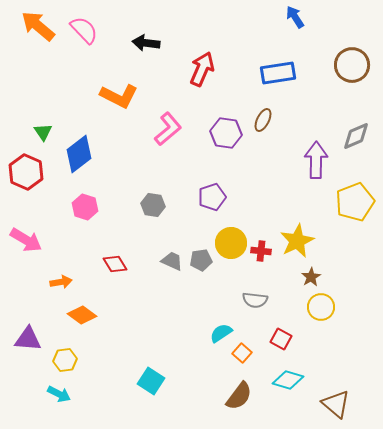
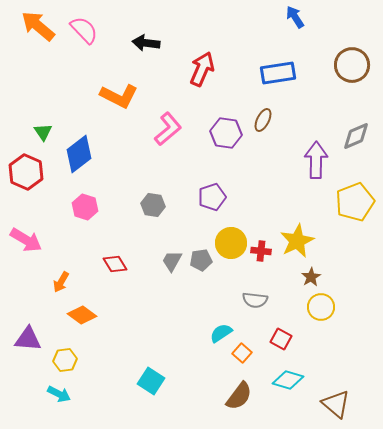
gray trapezoid at (172, 261): rotated 85 degrees counterclockwise
orange arrow at (61, 282): rotated 130 degrees clockwise
